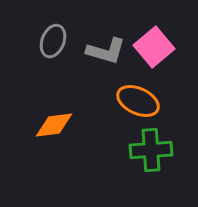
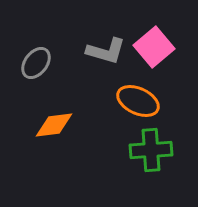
gray ellipse: moved 17 px left, 22 px down; rotated 16 degrees clockwise
